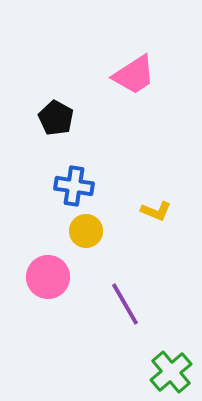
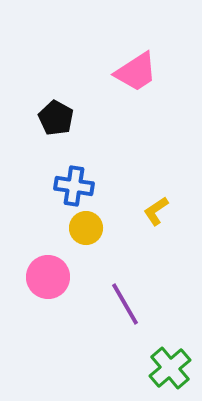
pink trapezoid: moved 2 px right, 3 px up
yellow L-shape: rotated 124 degrees clockwise
yellow circle: moved 3 px up
green cross: moved 1 px left, 4 px up
